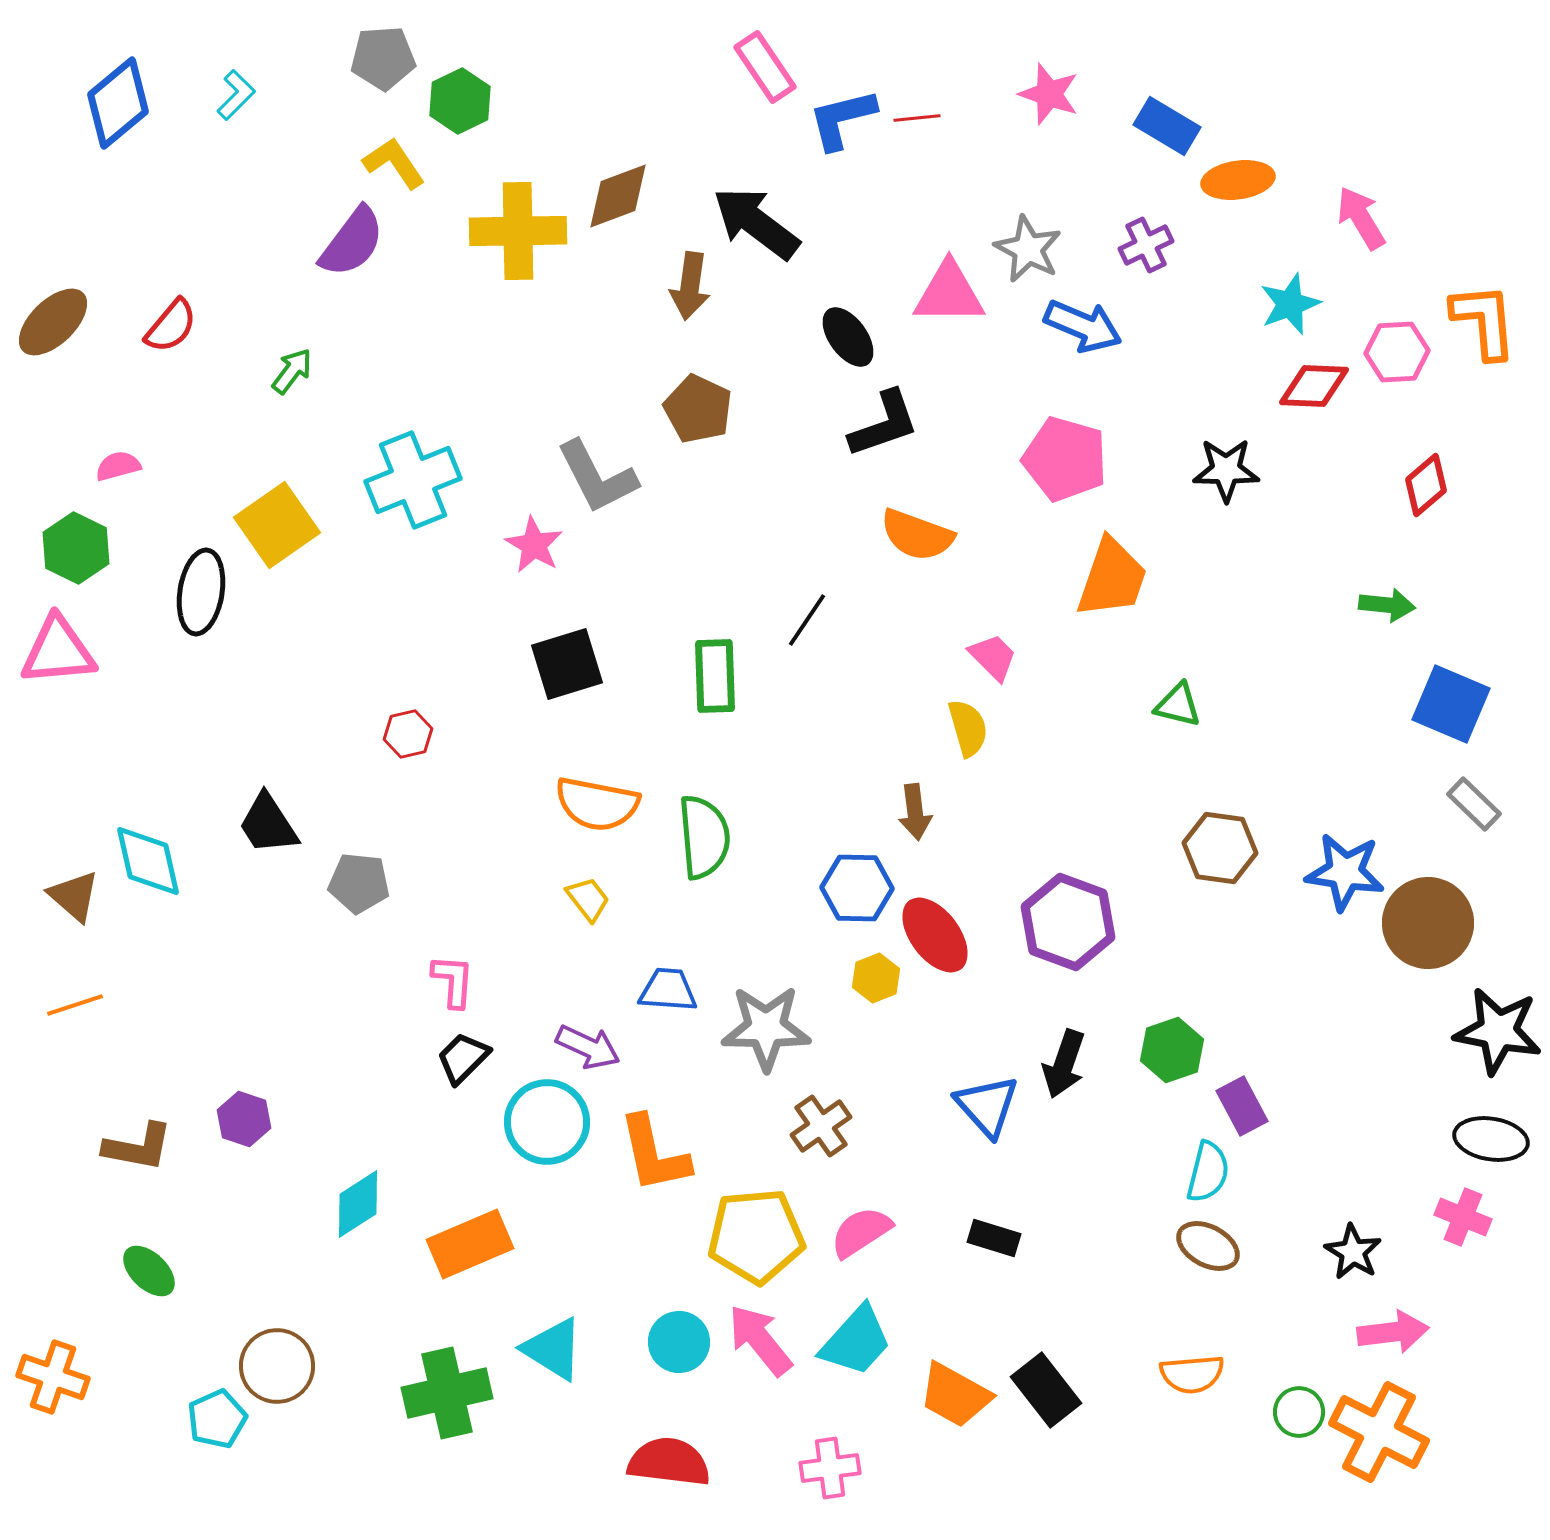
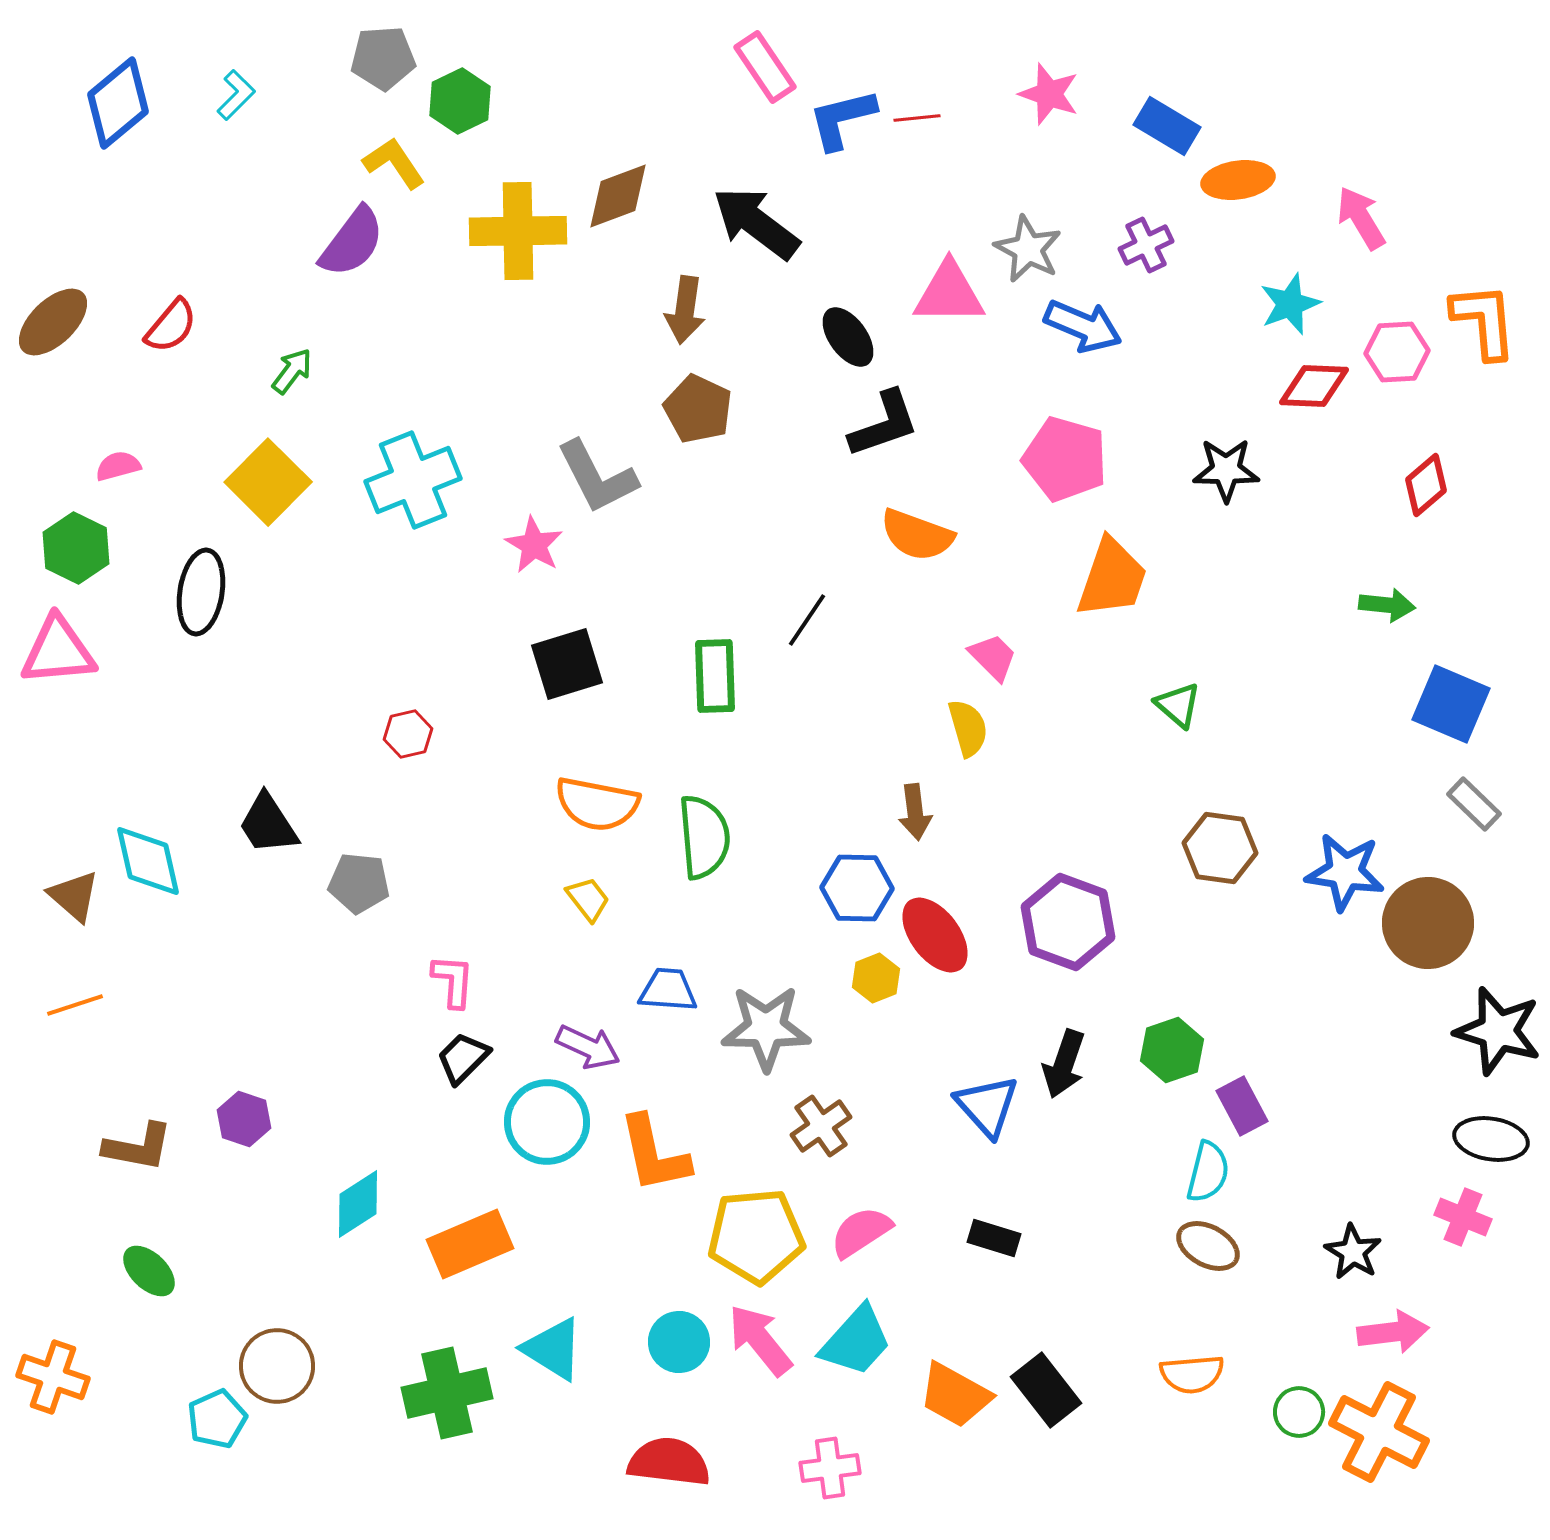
brown arrow at (690, 286): moved 5 px left, 24 px down
yellow square at (277, 525): moved 9 px left, 43 px up; rotated 10 degrees counterclockwise
green triangle at (1178, 705): rotated 27 degrees clockwise
black star at (1498, 1031): rotated 6 degrees clockwise
